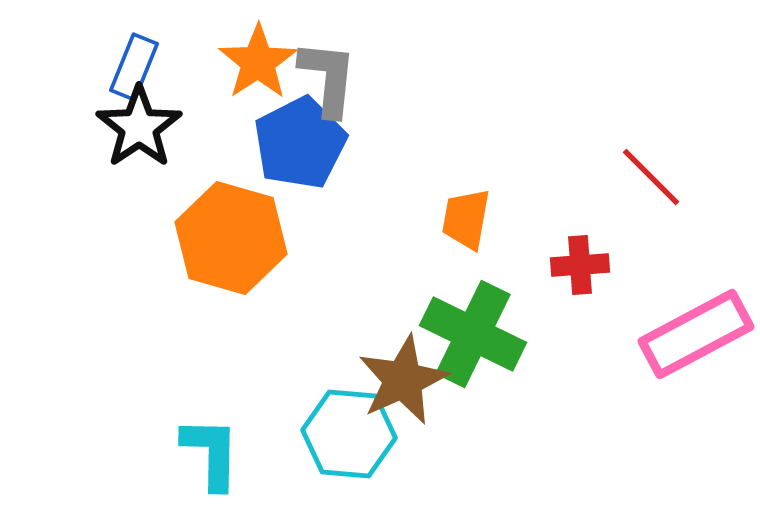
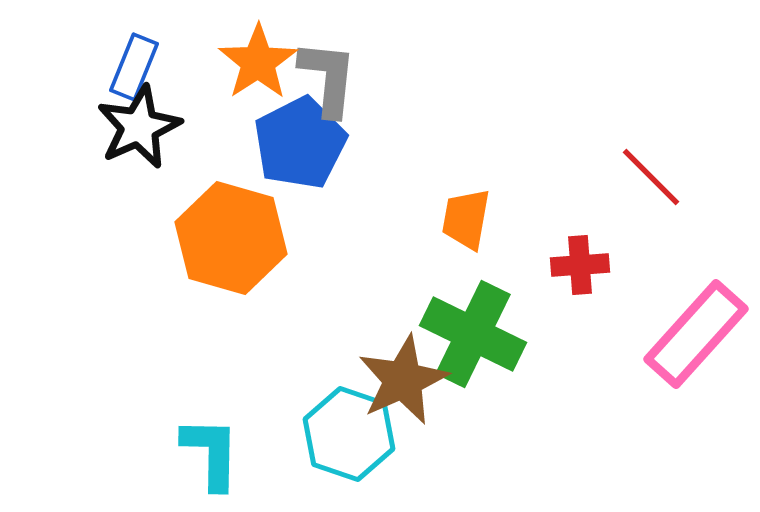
black star: rotated 10 degrees clockwise
pink rectangle: rotated 20 degrees counterclockwise
cyan hexagon: rotated 14 degrees clockwise
